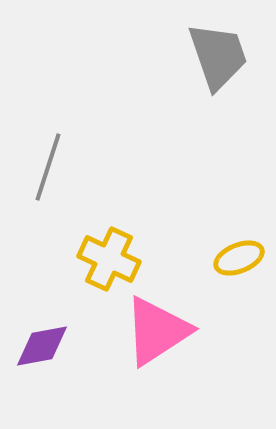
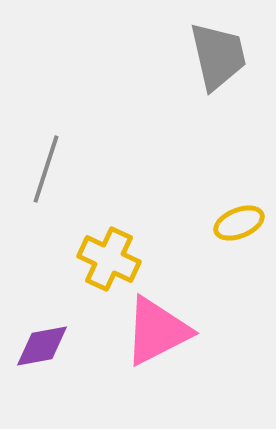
gray trapezoid: rotated 6 degrees clockwise
gray line: moved 2 px left, 2 px down
yellow ellipse: moved 35 px up
pink triangle: rotated 6 degrees clockwise
